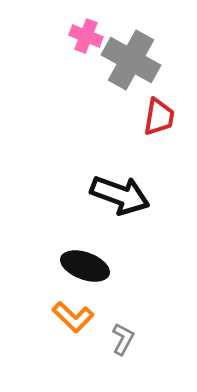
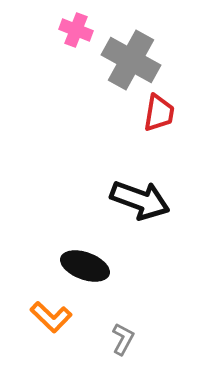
pink cross: moved 10 px left, 6 px up
red trapezoid: moved 4 px up
black arrow: moved 20 px right, 5 px down
orange L-shape: moved 22 px left
